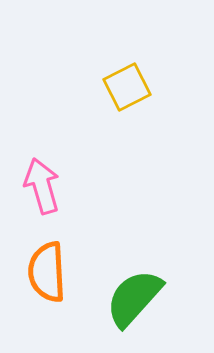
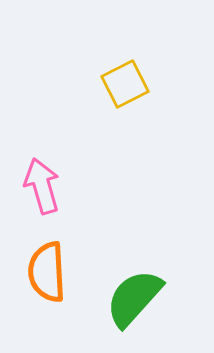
yellow square: moved 2 px left, 3 px up
